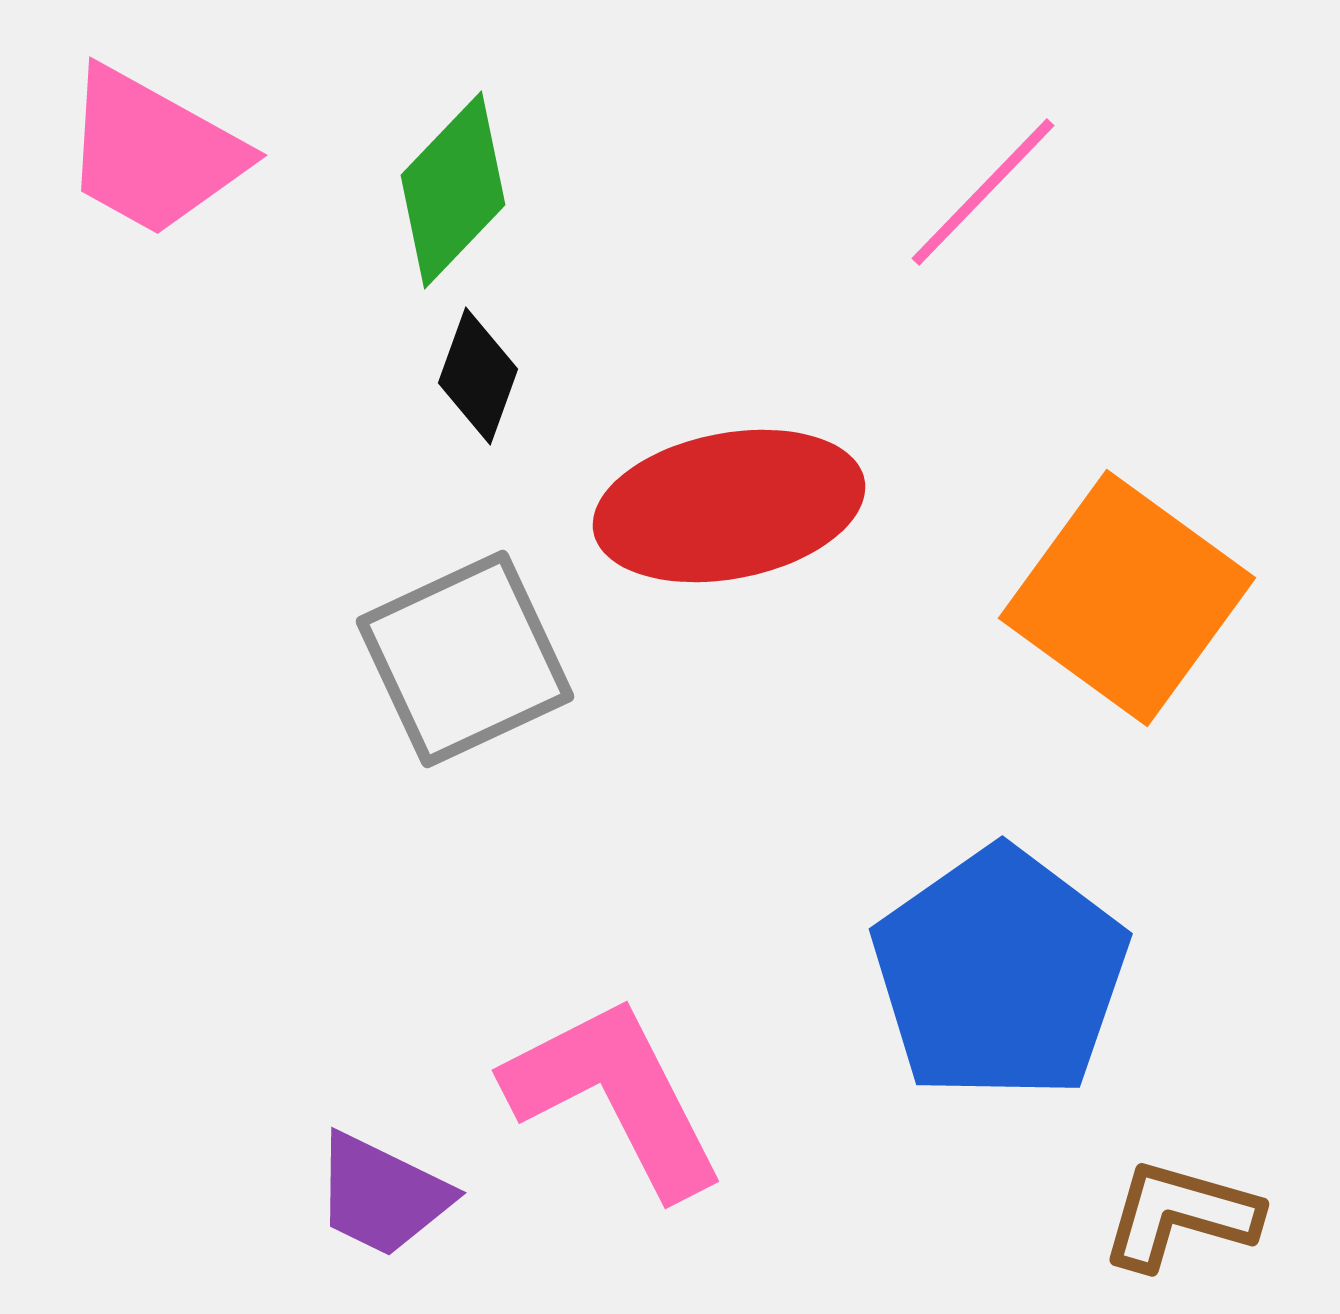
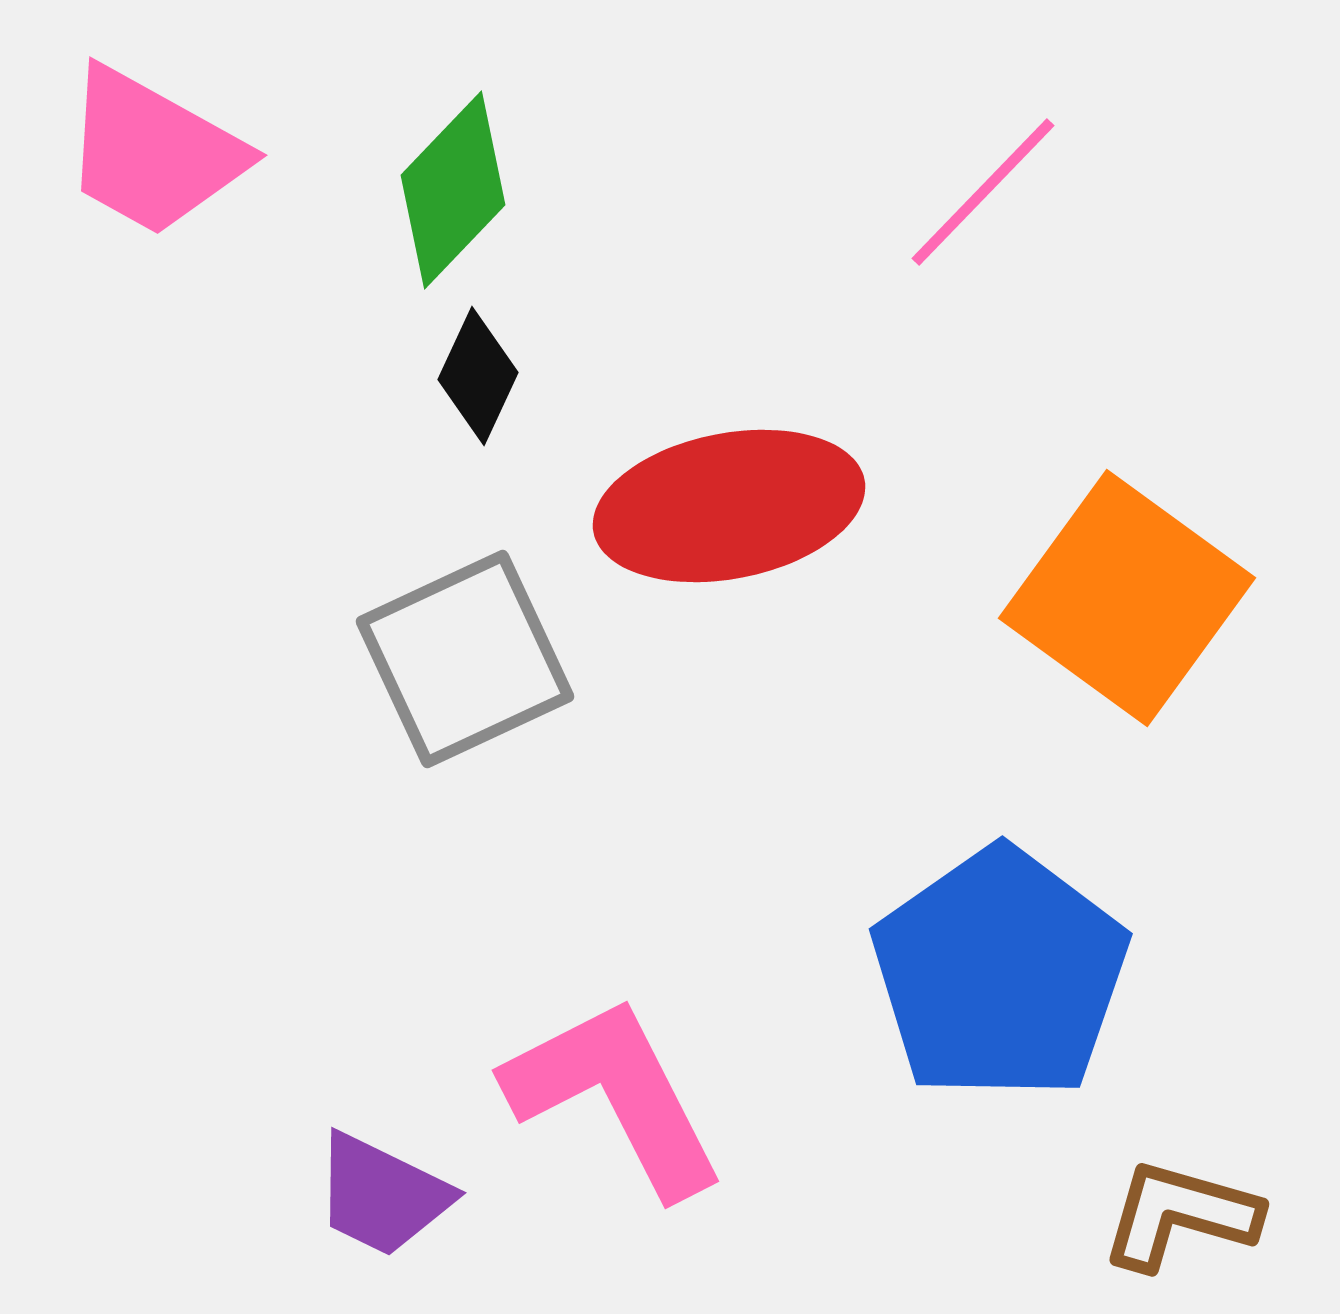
black diamond: rotated 5 degrees clockwise
